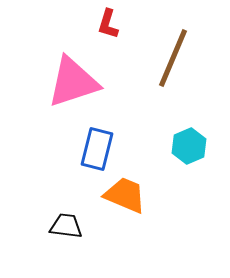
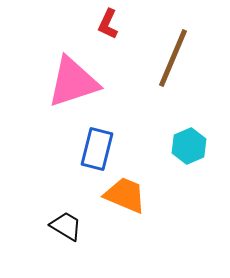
red L-shape: rotated 8 degrees clockwise
black trapezoid: rotated 24 degrees clockwise
